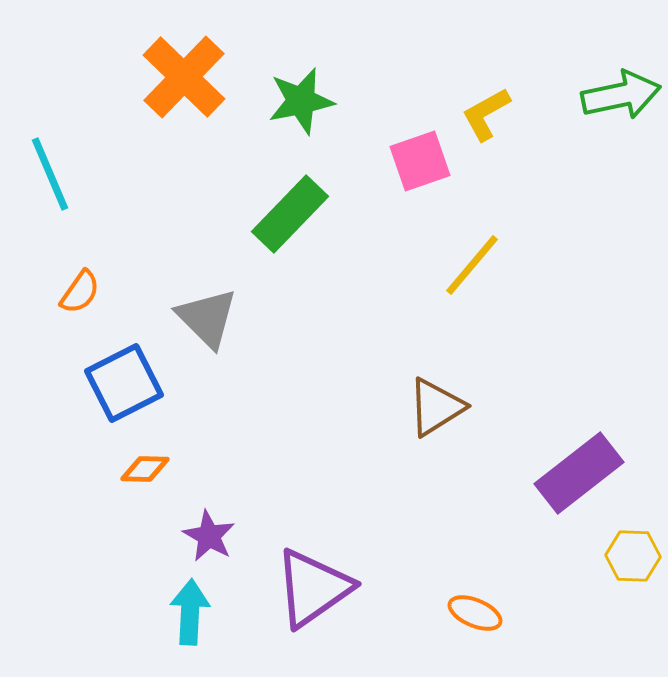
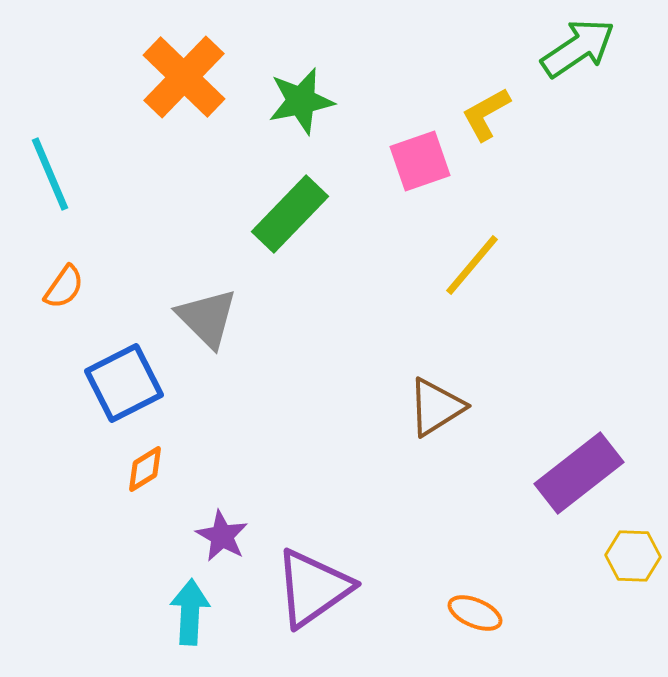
green arrow: moved 43 px left, 47 px up; rotated 22 degrees counterclockwise
orange semicircle: moved 16 px left, 5 px up
orange diamond: rotated 33 degrees counterclockwise
purple star: moved 13 px right
